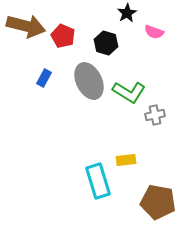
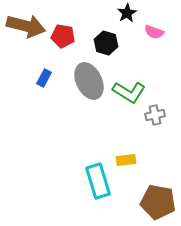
red pentagon: rotated 15 degrees counterclockwise
